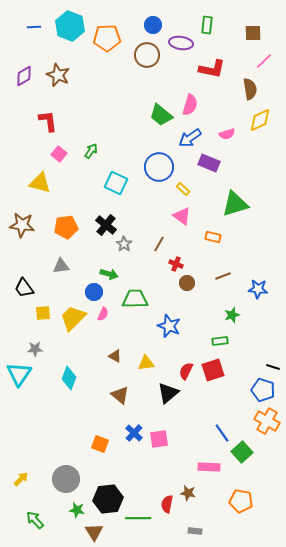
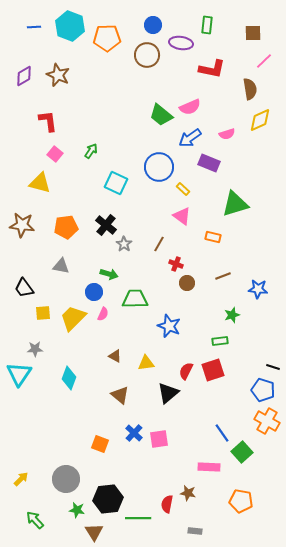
pink semicircle at (190, 105): moved 2 px down; rotated 50 degrees clockwise
pink square at (59, 154): moved 4 px left
gray triangle at (61, 266): rotated 18 degrees clockwise
